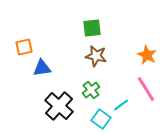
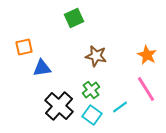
green square: moved 18 px left, 10 px up; rotated 18 degrees counterclockwise
cyan line: moved 1 px left, 2 px down
cyan square: moved 9 px left, 4 px up
